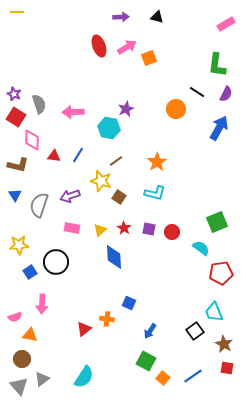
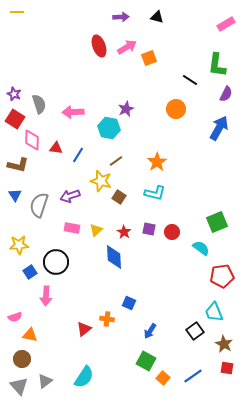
black line at (197, 92): moved 7 px left, 12 px up
red square at (16, 117): moved 1 px left, 2 px down
red triangle at (54, 156): moved 2 px right, 8 px up
red star at (124, 228): moved 4 px down
yellow triangle at (100, 230): moved 4 px left
red pentagon at (221, 273): moved 1 px right, 3 px down
pink arrow at (42, 304): moved 4 px right, 8 px up
gray triangle at (42, 379): moved 3 px right, 2 px down
